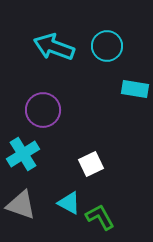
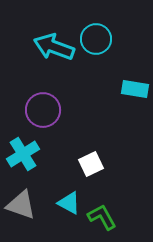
cyan circle: moved 11 px left, 7 px up
green L-shape: moved 2 px right
